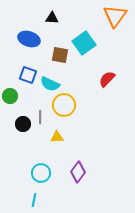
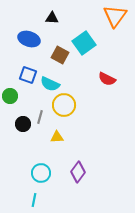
brown square: rotated 18 degrees clockwise
red semicircle: rotated 108 degrees counterclockwise
gray line: rotated 16 degrees clockwise
